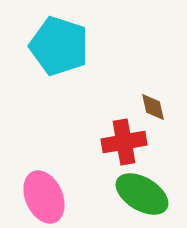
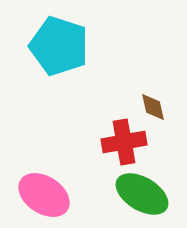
pink ellipse: moved 2 px up; rotated 33 degrees counterclockwise
